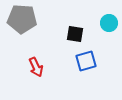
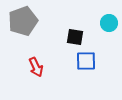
gray pentagon: moved 1 px right, 2 px down; rotated 24 degrees counterclockwise
black square: moved 3 px down
blue square: rotated 15 degrees clockwise
